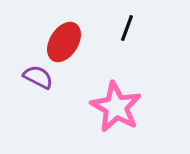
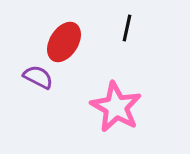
black line: rotated 8 degrees counterclockwise
